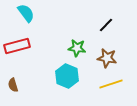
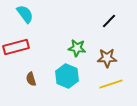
cyan semicircle: moved 1 px left, 1 px down
black line: moved 3 px right, 4 px up
red rectangle: moved 1 px left, 1 px down
brown star: rotated 12 degrees counterclockwise
brown semicircle: moved 18 px right, 6 px up
